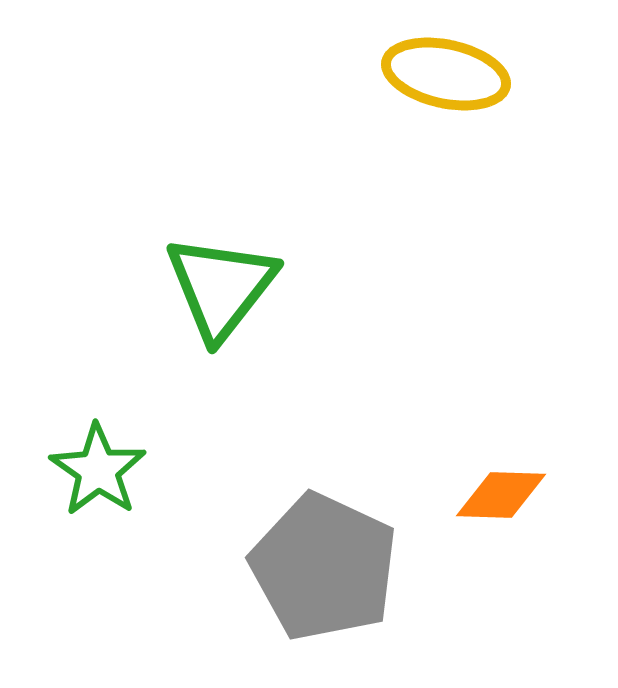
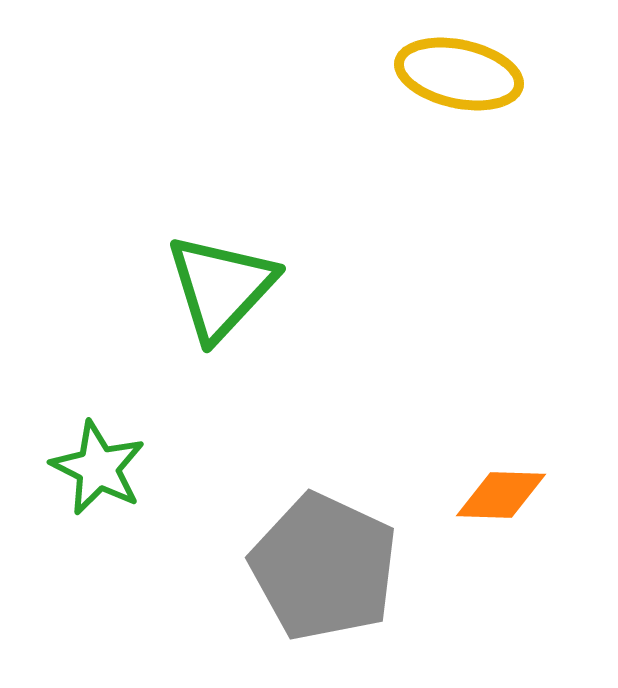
yellow ellipse: moved 13 px right
green triangle: rotated 5 degrees clockwise
green star: moved 2 px up; rotated 8 degrees counterclockwise
